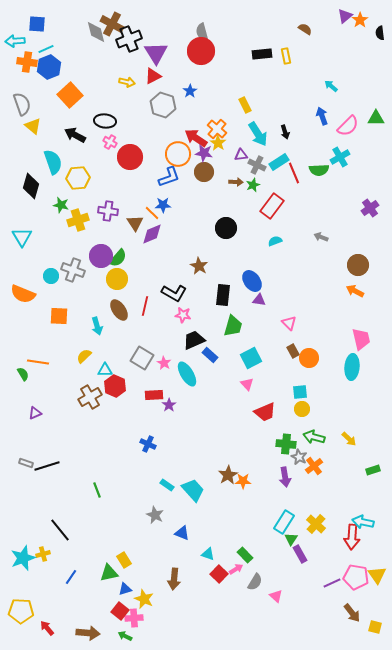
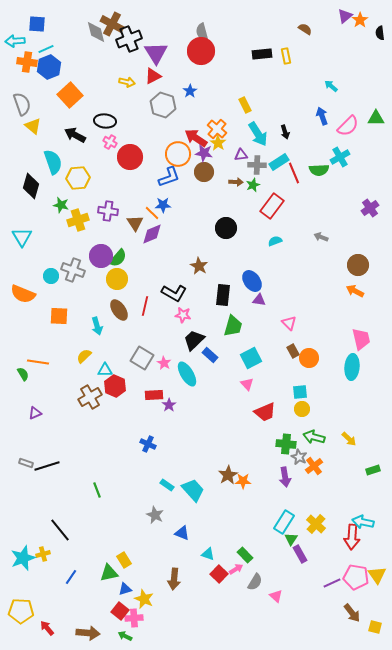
gray cross at (257, 165): rotated 24 degrees counterclockwise
black trapezoid at (194, 340): rotated 20 degrees counterclockwise
